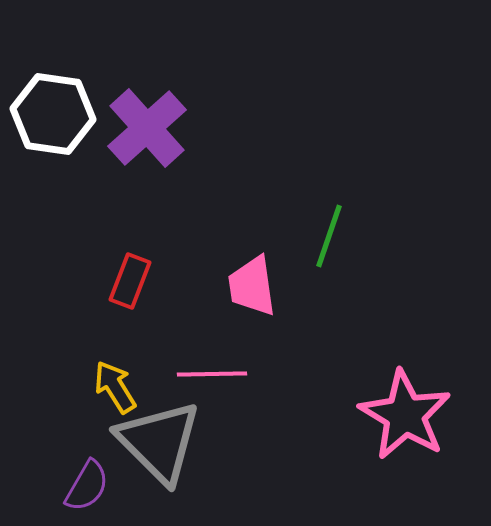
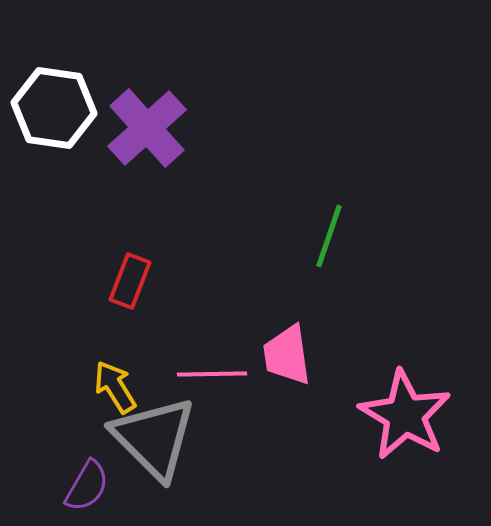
white hexagon: moved 1 px right, 6 px up
pink trapezoid: moved 35 px right, 69 px down
gray triangle: moved 5 px left, 4 px up
